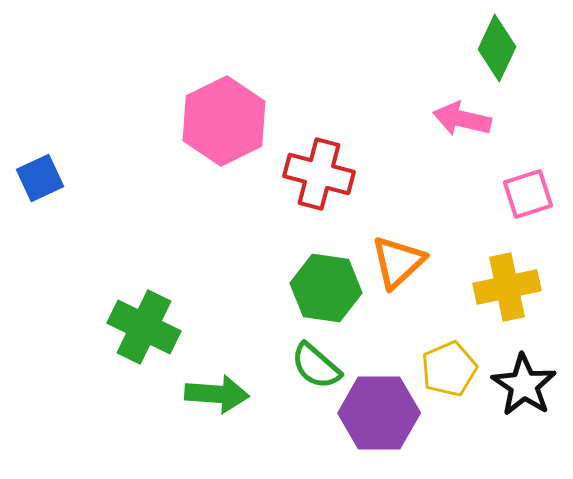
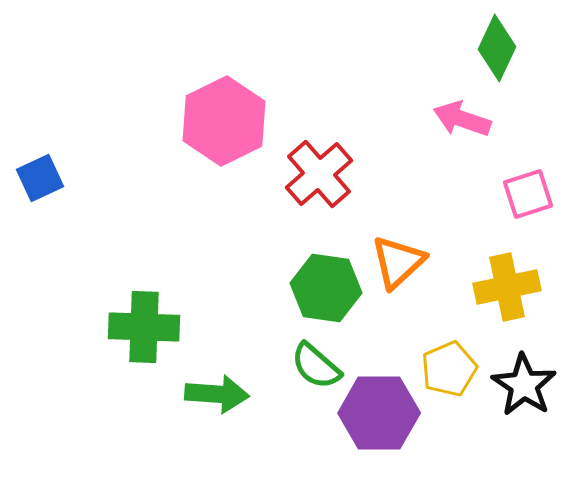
pink arrow: rotated 6 degrees clockwise
red cross: rotated 34 degrees clockwise
green cross: rotated 24 degrees counterclockwise
